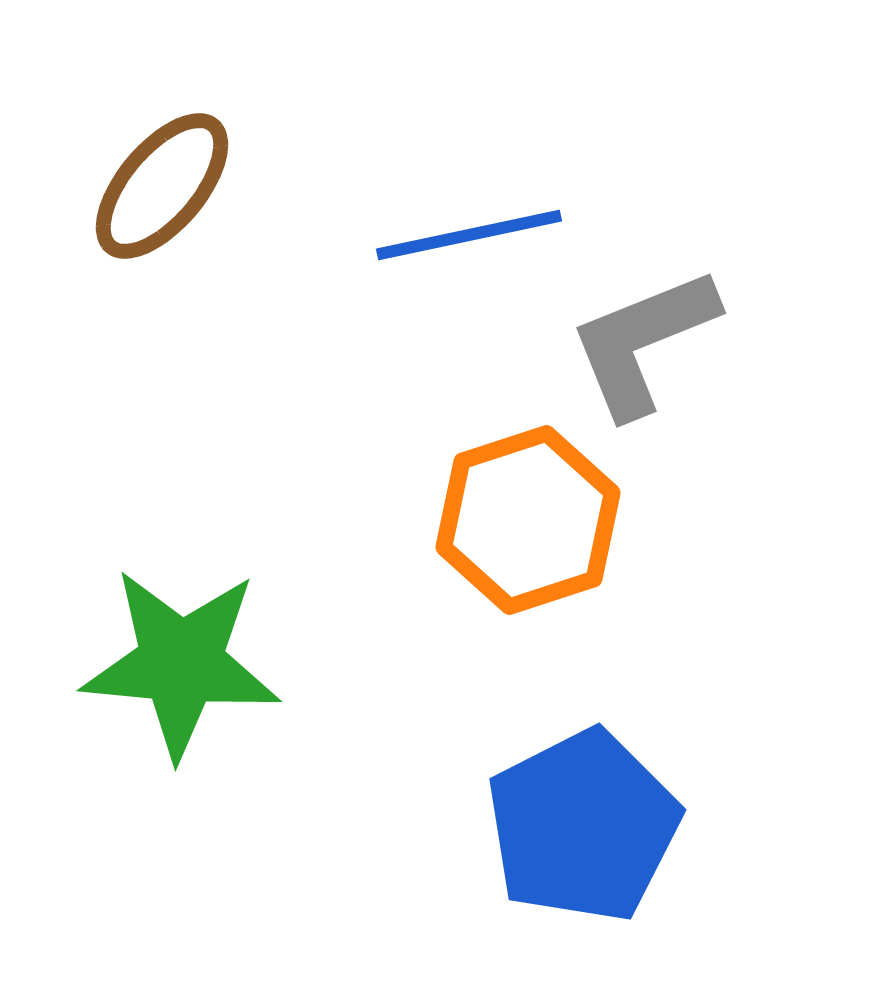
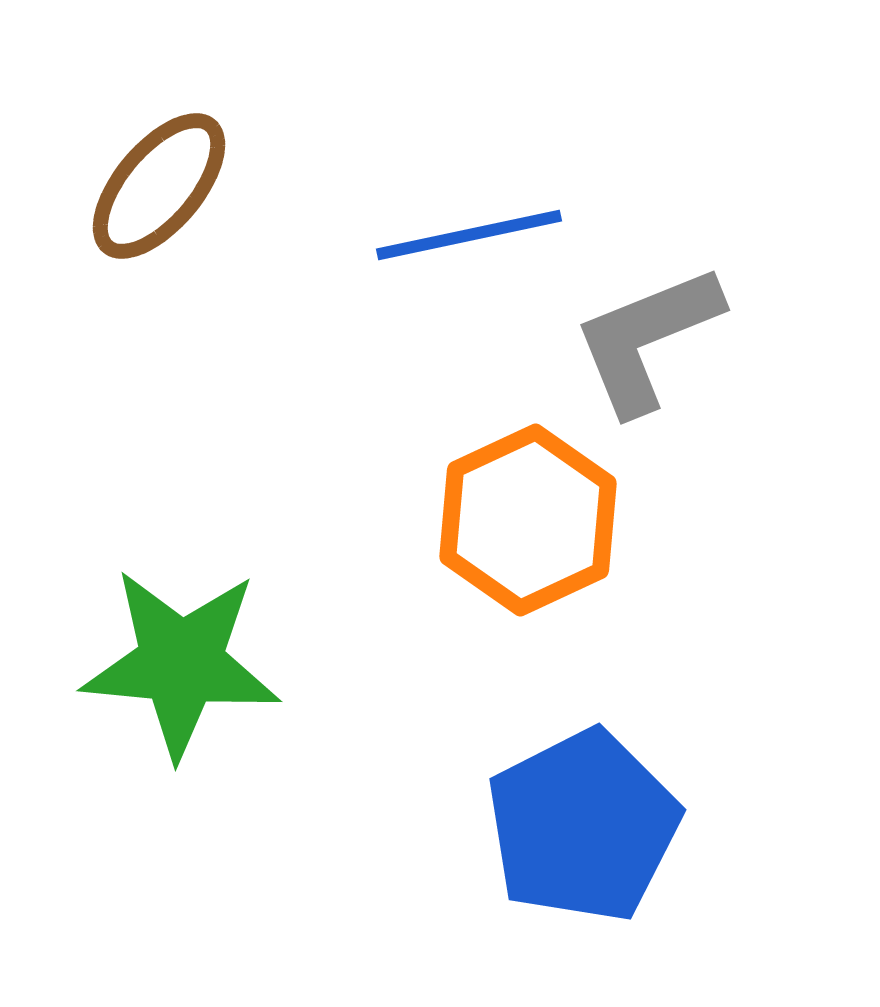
brown ellipse: moved 3 px left
gray L-shape: moved 4 px right, 3 px up
orange hexagon: rotated 7 degrees counterclockwise
